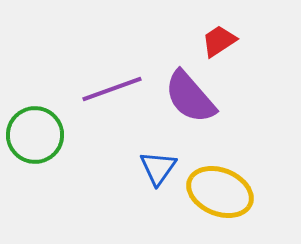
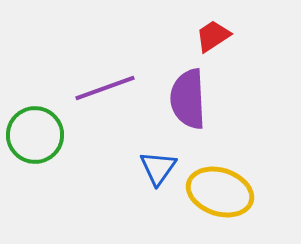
red trapezoid: moved 6 px left, 5 px up
purple line: moved 7 px left, 1 px up
purple semicircle: moved 2 px left, 2 px down; rotated 38 degrees clockwise
yellow ellipse: rotated 4 degrees counterclockwise
